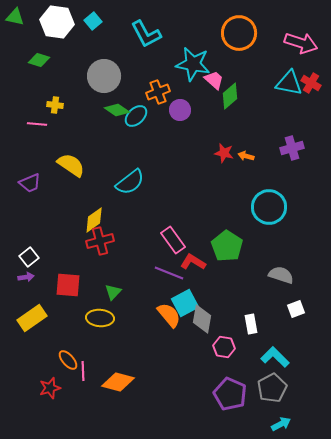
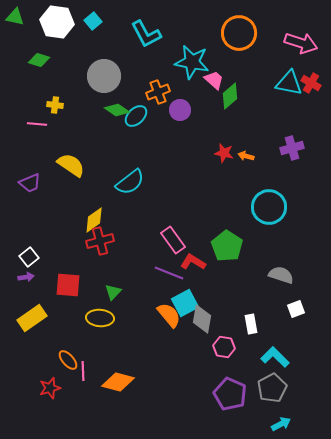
cyan star at (193, 64): moved 1 px left, 2 px up
